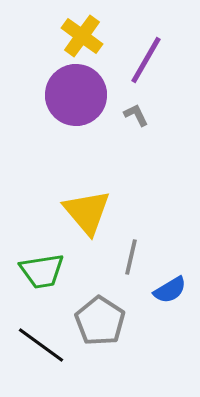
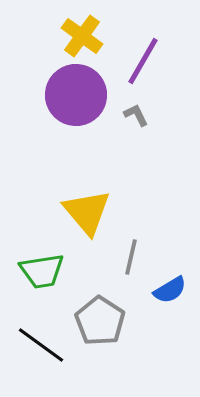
purple line: moved 3 px left, 1 px down
